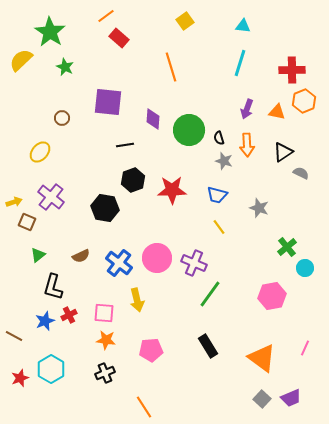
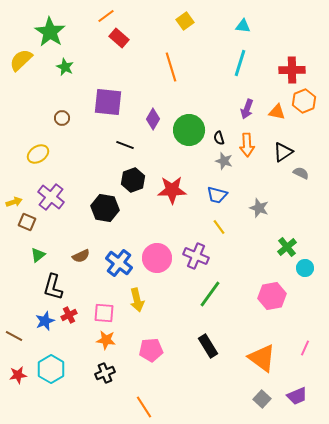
purple diamond at (153, 119): rotated 25 degrees clockwise
black line at (125, 145): rotated 30 degrees clockwise
yellow ellipse at (40, 152): moved 2 px left, 2 px down; rotated 15 degrees clockwise
purple cross at (194, 263): moved 2 px right, 7 px up
red star at (20, 378): moved 2 px left, 3 px up; rotated 12 degrees clockwise
purple trapezoid at (291, 398): moved 6 px right, 2 px up
